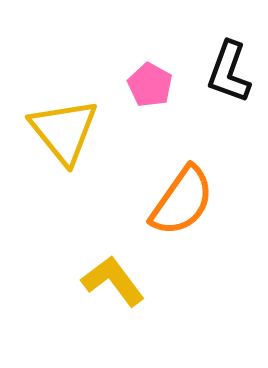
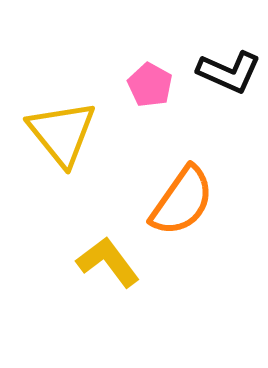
black L-shape: rotated 86 degrees counterclockwise
yellow triangle: moved 2 px left, 2 px down
yellow L-shape: moved 5 px left, 19 px up
